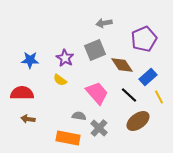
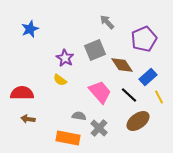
gray arrow: moved 3 px right, 1 px up; rotated 56 degrees clockwise
blue star: moved 31 px up; rotated 24 degrees counterclockwise
pink trapezoid: moved 3 px right, 1 px up
